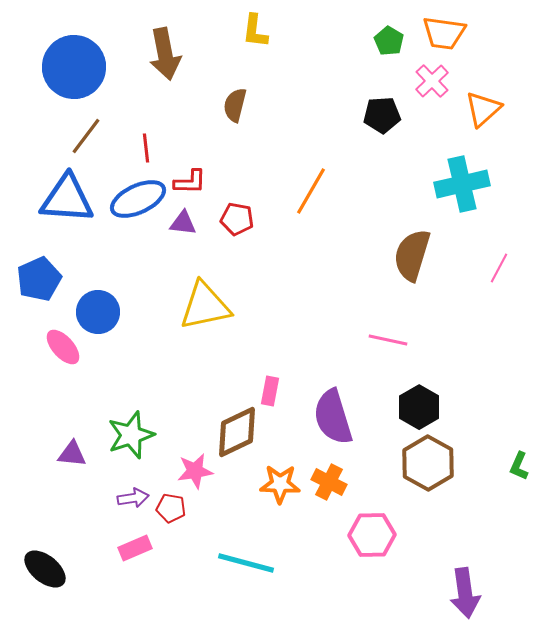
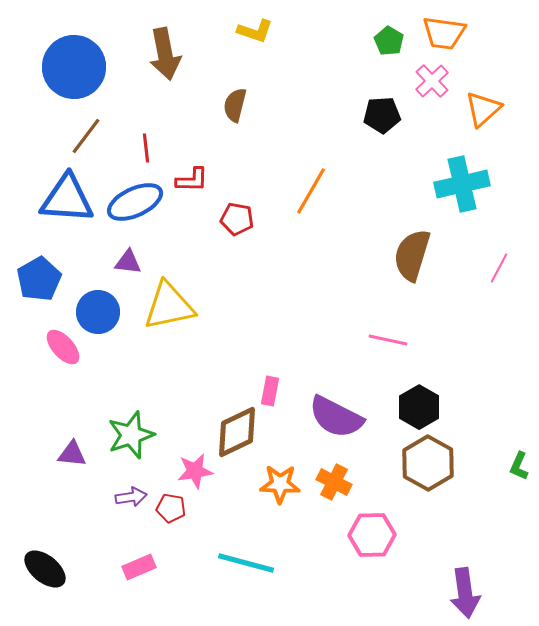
yellow L-shape at (255, 31): rotated 78 degrees counterclockwise
red L-shape at (190, 182): moved 2 px right, 2 px up
blue ellipse at (138, 199): moved 3 px left, 3 px down
purple triangle at (183, 223): moved 55 px left, 39 px down
blue pentagon at (39, 279): rotated 6 degrees counterclockwise
yellow triangle at (205, 306): moved 36 px left
purple semicircle at (333, 417): moved 3 px right; rotated 46 degrees counterclockwise
orange cross at (329, 482): moved 5 px right
purple arrow at (133, 498): moved 2 px left, 1 px up
pink rectangle at (135, 548): moved 4 px right, 19 px down
